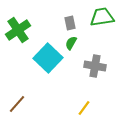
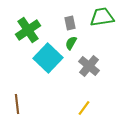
green cross: moved 10 px right
gray cross: moved 6 px left; rotated 30 degrees clockwise
brown line: rotated 48 degrees counterclockwise
